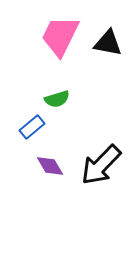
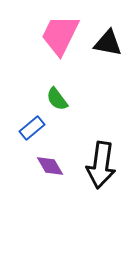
pink trapezoid: moved 1 px up
green semicircle: rotated 70 degrees clockwise
blue rectangle: moved 1 px down
black arrow: rotated 36 degrees counterclockwise
